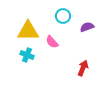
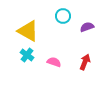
yellow triangle: rotated 30 degrees clockwise
pink semicircle: moved 2 px right, 20 px down; rotated 152 degrees clockwise
cyan cross: rotated 16 degrees clockwise
red arrow: moved 2 px right, 6 px up
